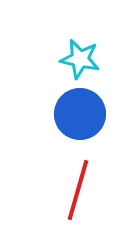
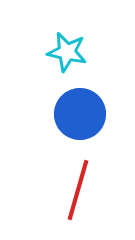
cyan star: moved 13 px left, 7 px up
